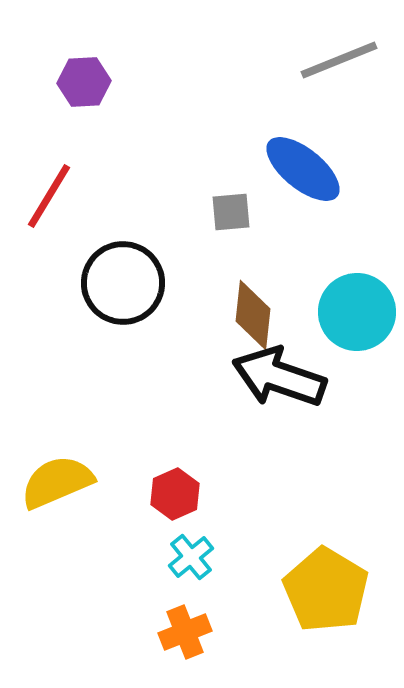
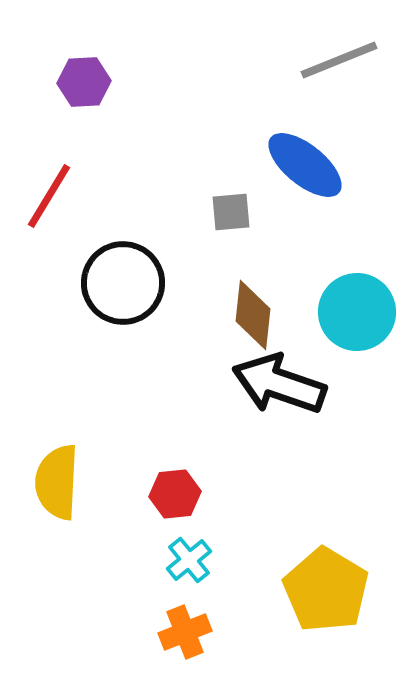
blue ellipse: moved 2 px right, 4 px up
black arrow: moved 7 px down
yellow semicircle: rotated 64 degrees counterclockwise
red hexagon: rotated 18 degrees clockwise
cyan cross: moved 2 px left, 3 px down
